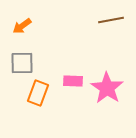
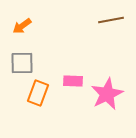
pink star: moved 6 px down; rotated 12 degrees clockwise
